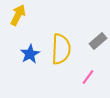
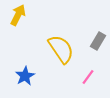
gray rectangle: rotated 18 degrees counterclockwise
yellow semicircle: rotated 36 degrees counterclockwise
blue star: moved 5 px left, 22 px down
